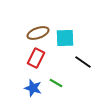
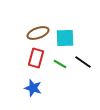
red rectangle: rotated 12 degrees counterclockwise
green line: moved 4 px right, 19 px up
